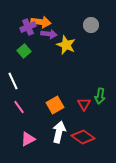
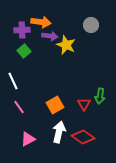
purple cross: moved 6 px left, 3 px down; rotated 21 degrees clockwise
purple arrow: moved 1 px right, 2 px down
